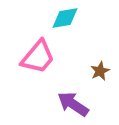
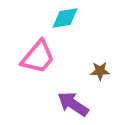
brown star: rotated 24 degrees clockwise
